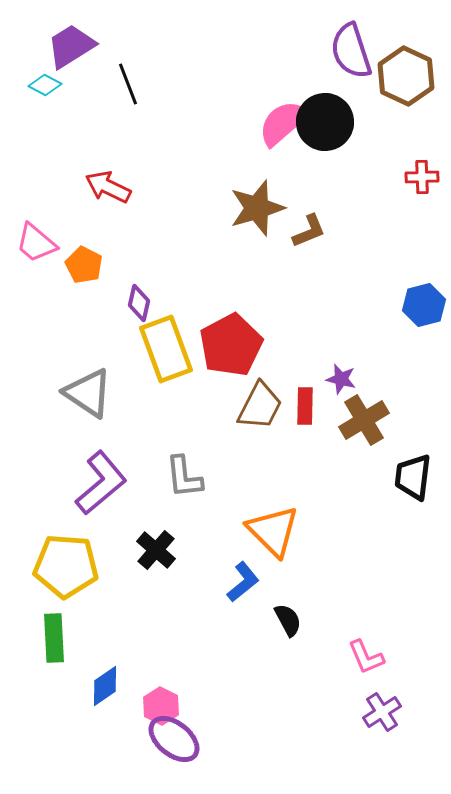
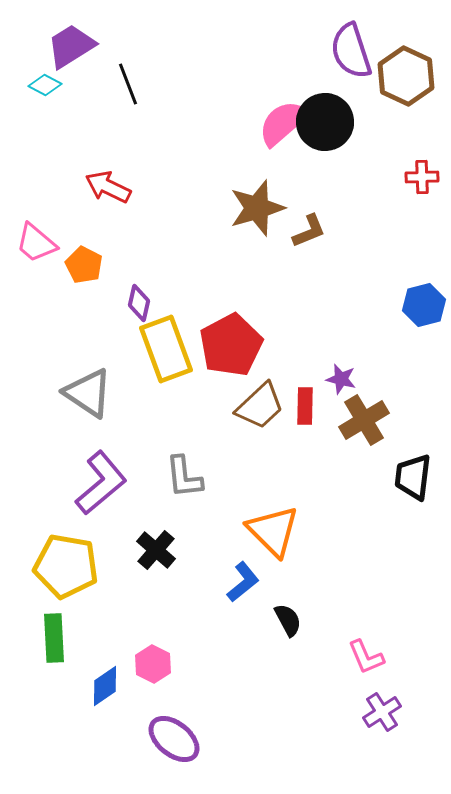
brown trapezoid: rotated 20 degrees clockwise
yellow pentagon: rotated 6 degrees clockwise
pink hexagon: moved 8 px left, 42 px up
